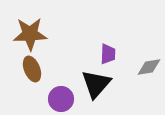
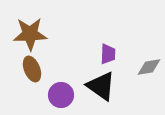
black triangle: moved 5 px right, 2 px down; rotated 36 degrees counterclockwise
purple circle: moved 4 px up
